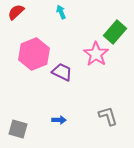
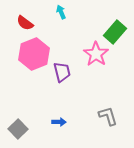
red semicircle: moved 9 px right, 11 px down; rotated 102 degrees counterclockwise
purple trapezoid: rotated 50 degrees clockwise
blue arrow: moved 2 px down
gray square: rotated 30 degrees clockwise
